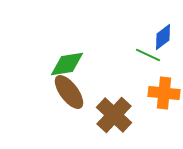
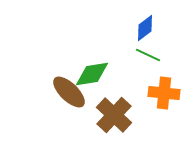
blue diamond: moved 18 px left, 9 px up
green diamond: moved 25 px right, 10 px down
brown ellipse: rotated 9 degrees counterclockwise
